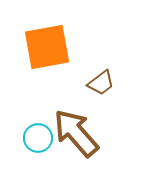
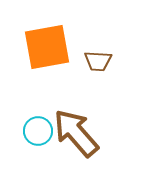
brown trapezoid: moved 3 px left, 22 px up; rotated 40 degrees clockwise
cyan circle: moved 7 px up
